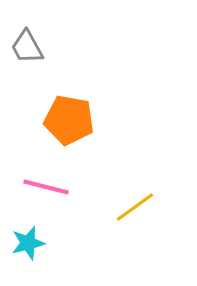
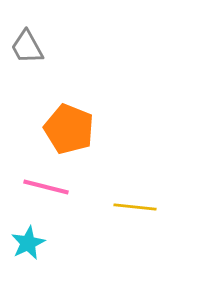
orange pentagon: moved 9 px down; rotated 12 degrees clockwise
yellow line: rotated 42 degrees clockwise
cyan star: rotated 12 degrees counterclockwise
